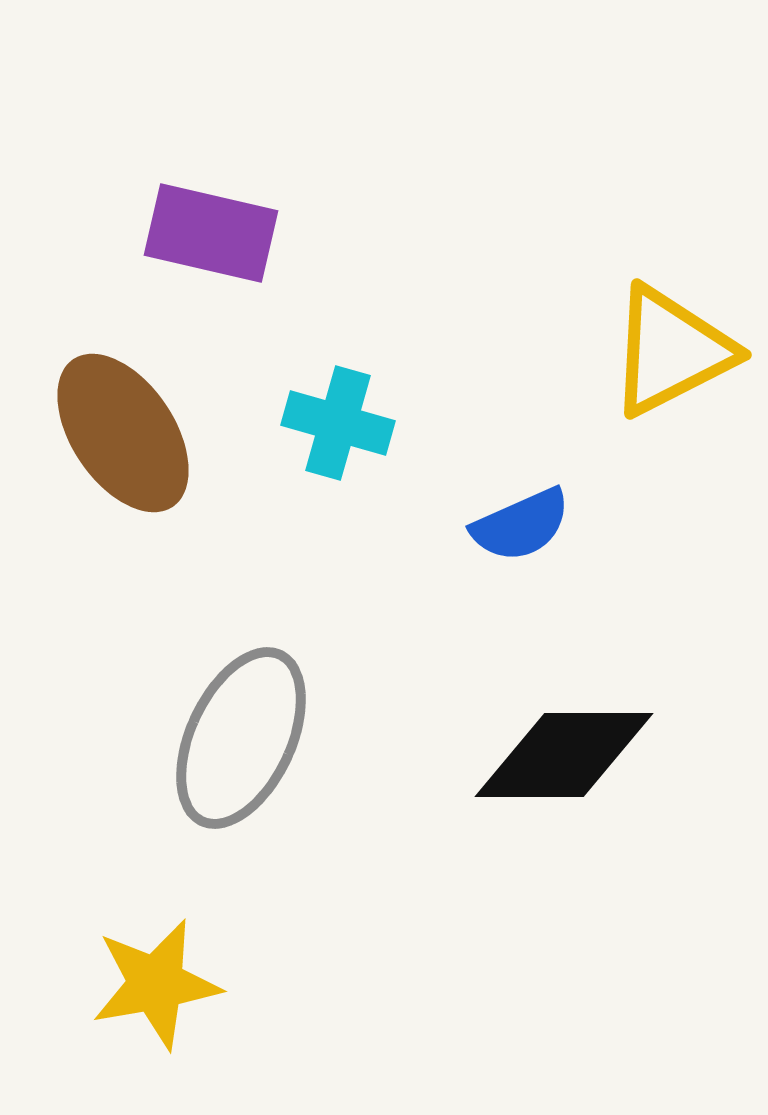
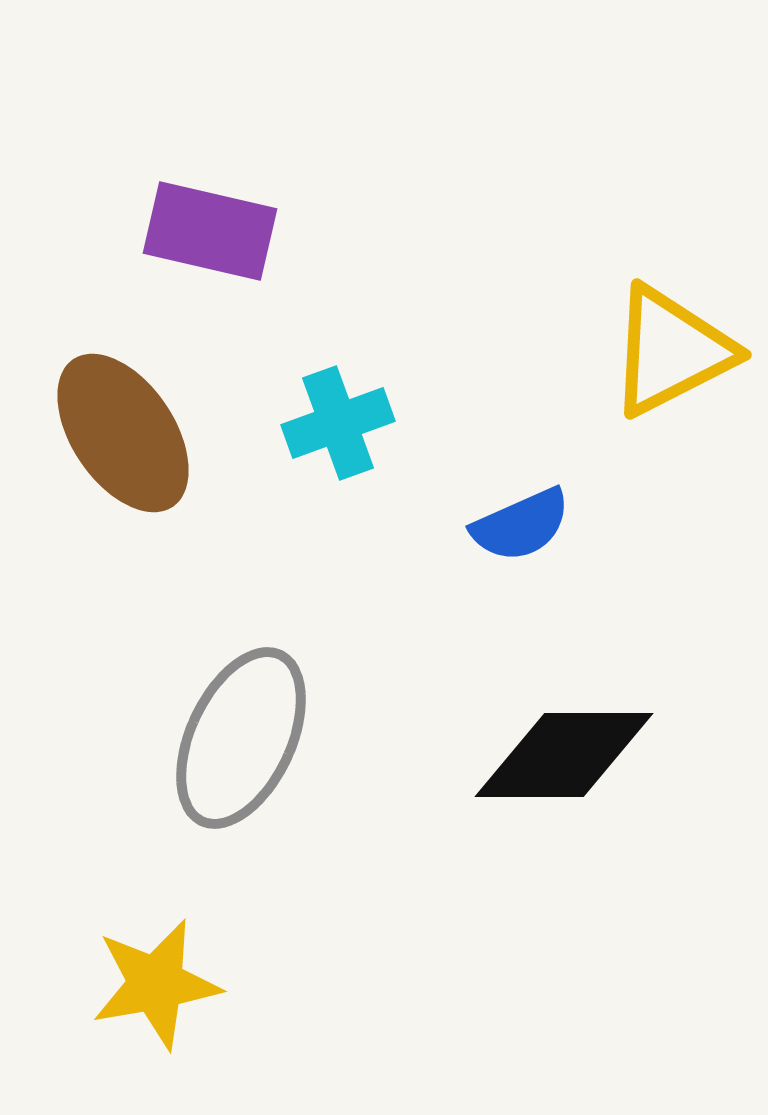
purple rectangle: moved 1 px left, 2 px up
cyan cross: rotated 36 degrees counterclockwise
